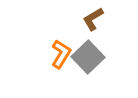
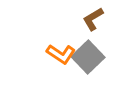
orange L-shape: rotated 92 degrees clockwise
